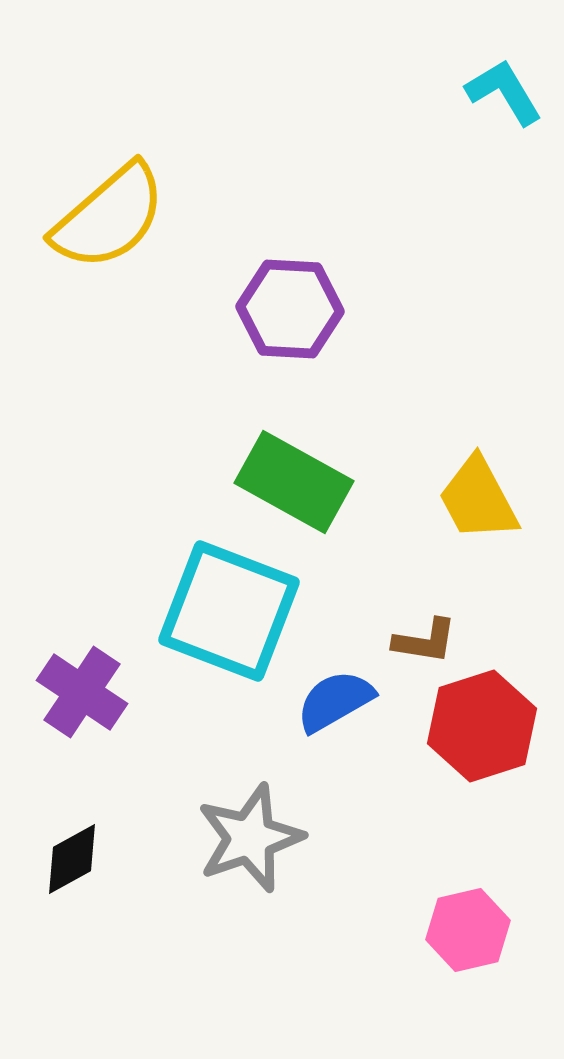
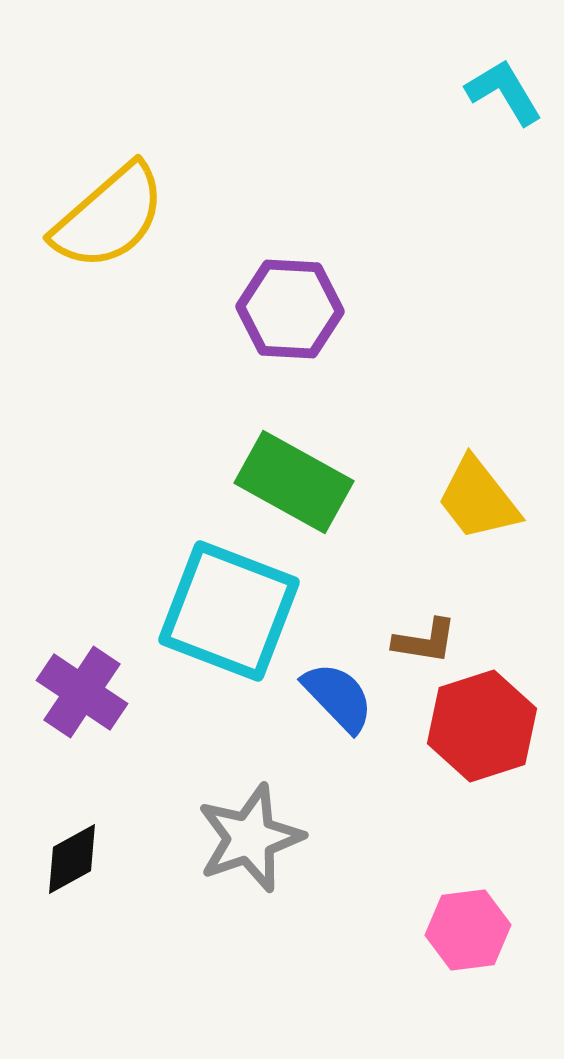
yellow trapezoid: rotated 10 degrees counterclockwise
blue semicircle: moved 3 px right, 4 px up; rotated 76 degrees clockwise
pink hexagon: rotated 6 degrees clockwise
